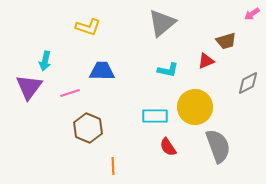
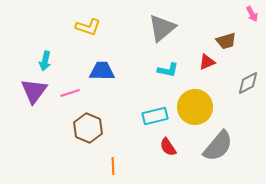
pink arrow: rotated 84 degrees counterclockwise
gray triangle: moved 5 px down
red triangle: moved 1 px right, 1 px down
purple triangle: moved 5 px right, 4 px down
cyan rectangle: rotated 15 degrees counterclockwise
gray semicircle: rotated 60 degrees clockwise
